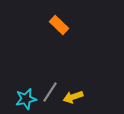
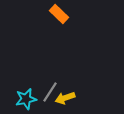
orange rectangle: moved 11 px up
yellow arrow: moved 8 px left, 1 px down
